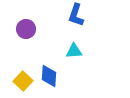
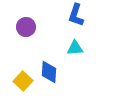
purple circle: moved 2 px up
cyan triangle: moved 1 px right, 3 px up
blue diamond: moved 4 px up
